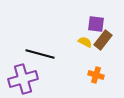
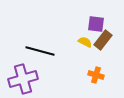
black line: moved 3 px up
